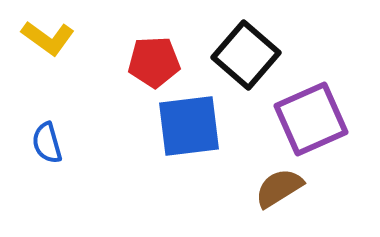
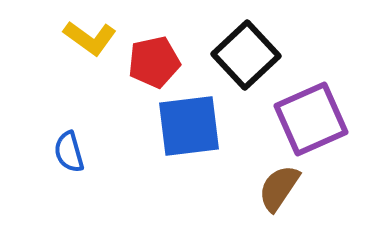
yellow L-shape: moved 42 px right
black square: rotated 6 degrees clockwise
red pentagon: rotated 9 degrees counterclockwise
blue semicircle: moved 22 px right, 9 px down
brown semicircle: rotated 24 degrees counterclockwise
